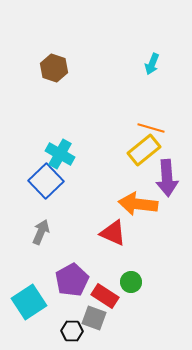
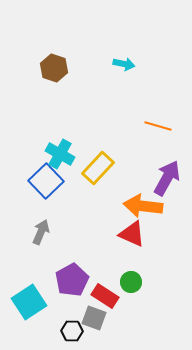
cyan arrow: moved 28 px left; rotated 100 degrees counterclockwise
orange line: moved 7 px right, 2 px up
yellow rectangle: moved 46 px left, 18 px down; rotated 8 degrees counterclockwise
purple arrow: rotated 147 degrees counterclockwise
orange arrow: moved 5 px right, 2 px down
red triangle: moved 19 px right, 1 px down
